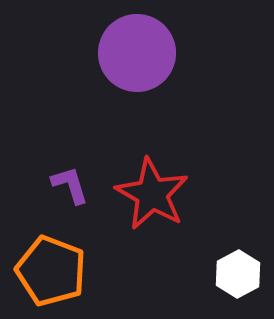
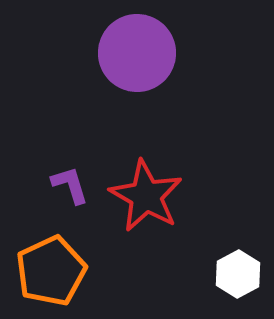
red star: moved 6 px left, 2 px down
orange pentagon: rotated 26 degrees clockwise
